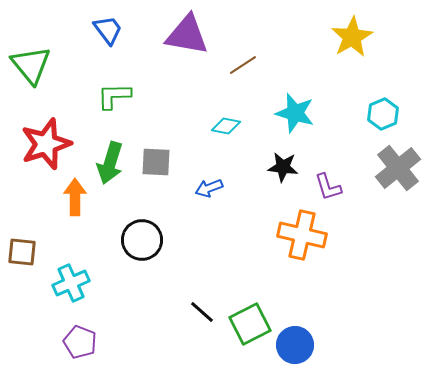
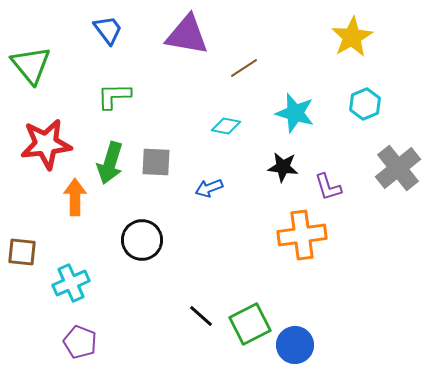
brown line: moved 1 px right, 3 px down
cyan hexagon: moved 18 px left, 10 px up
red star: rotated 12 degrees clockwise
orange cross: rotated 21 degrees counterclockwise
black line: moved 1 px left, 4 px down
